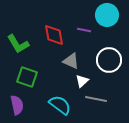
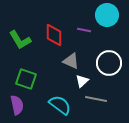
red diamond: rotated 10 degrees clockwise
green L-shape: moved 2 px right, 4 px up
white circle: moved 3 px down
green square: moved 1 px left, 2 px down
